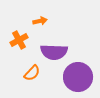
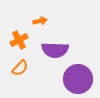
purple semicircle: moved 1 px right, 2 px up
orange semicircle: moved 12 px left, 5 px up
purple circle: moved 2 px down
